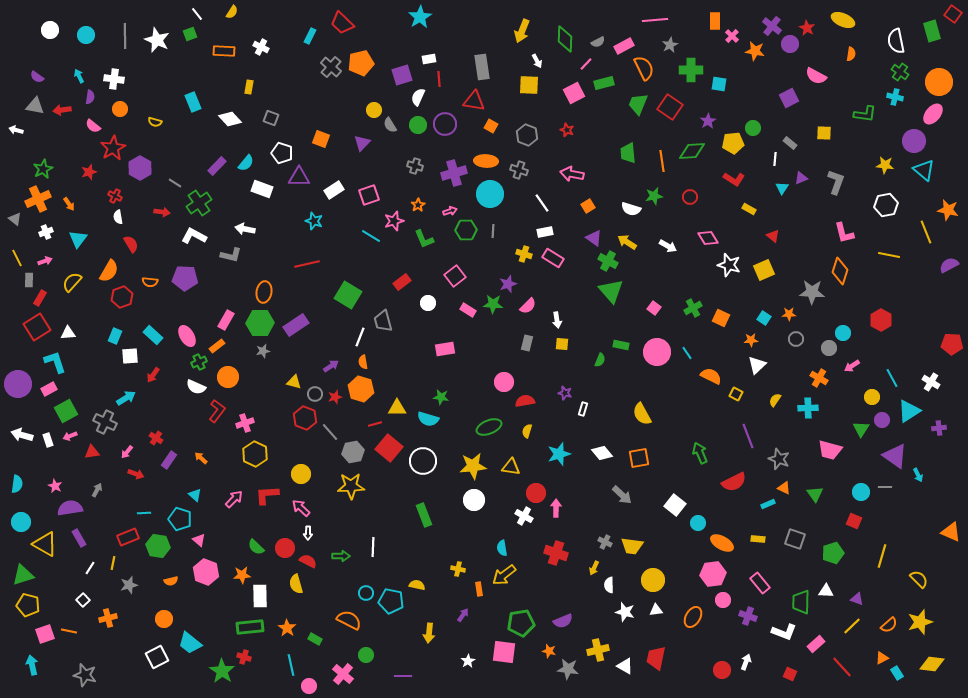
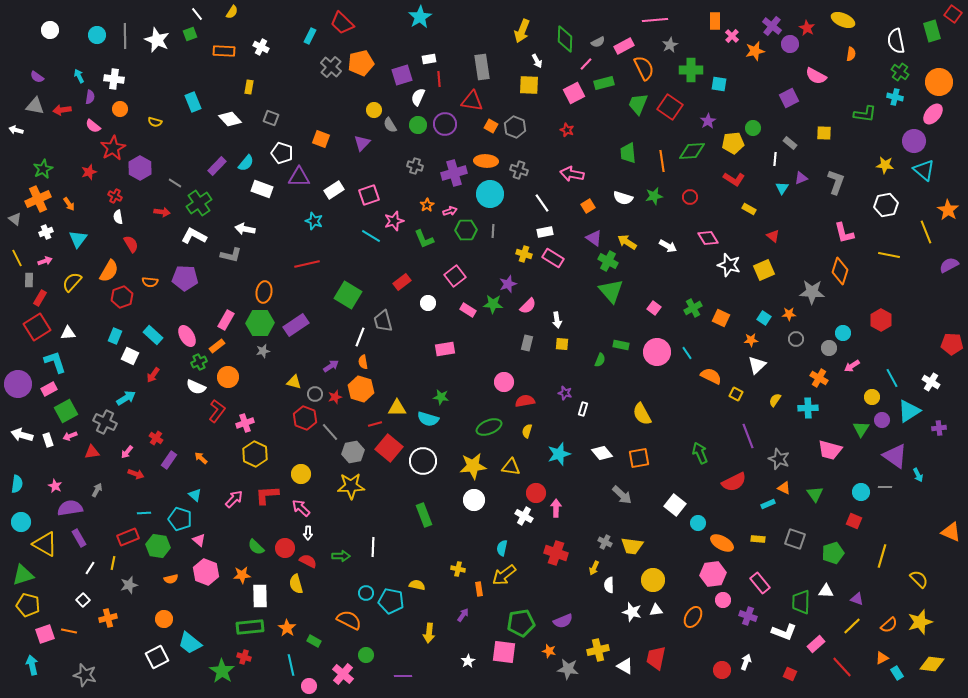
cyan circle at (86, 35): moved 11 px right
orange star at (755, 51): rotated 24 degrees counterclockwise
red triangle at (474, 101): moved 2 px left
gray hexagon at (527, 135): moved 12 px left, 8 px up
orange star at (418, 205): moved 9 px right
white semicircle at (631, 209): moved 8 px left, 11 px up
orange star at (948, 210): rotated 20 degrees clockwise
white square at (130, 356): rotated 30 degrees clockwise
cyan semicircle at (502, 548): rotated 21 degrees clockwise
orange semicircle at (171, 581): moved 2 px up
white star at (625, 612): moved 7 px right
green rectangle at (315, 639): moved 1 px left, 2 px down
